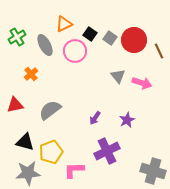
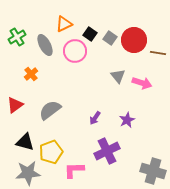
brown line: moved 1 px left, 2 px down; rotated 56 degrees counterclockwise
red triangle: rotated 24 degrees counterclockwise
